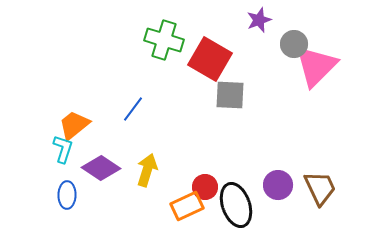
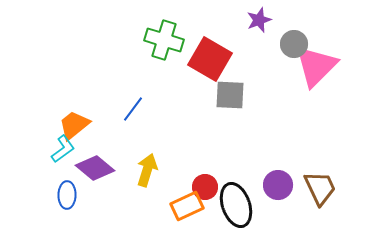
cyan L-shape: rotated 36 degrees clockwise
purple diamond: moved 6 px left; rotated 6 degrees clockwise
